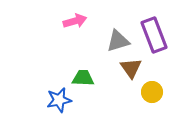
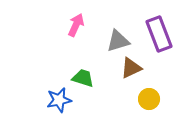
pink arrow: moved 1 px right, 4 px down; rotated 50 degrees counterclockwise
purple rectangle: moved 5 px right, 1 px up
brown triangle: rotated 40 degrees clockwise
green trapezoid: rotated 15 degrees clockwise
yellow circle: moved 3 px left, 7 px down
